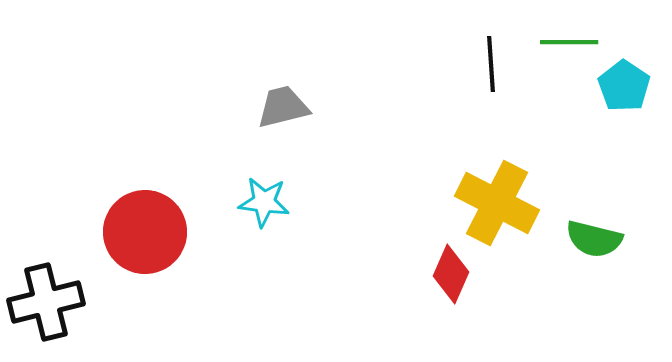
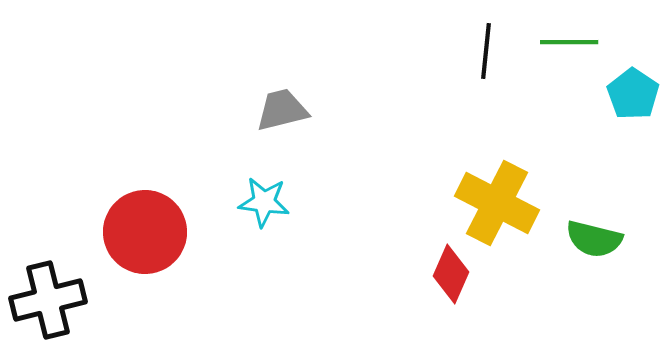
black line: moved 5 px left, 13 px up; rotated 10 degrees clockwise
cyan pentagon: moved 9 px right, 8 px down
gray trapezoid: moved 1 px left, 3 px down
black cross: moved 2 px right, 2 px up
